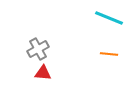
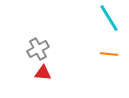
cyan line: rotated 36 degrees clockwise
